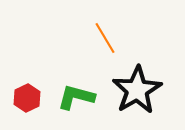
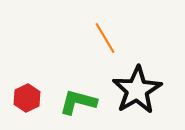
green L-shape: moved 2 px right, 5 px down
